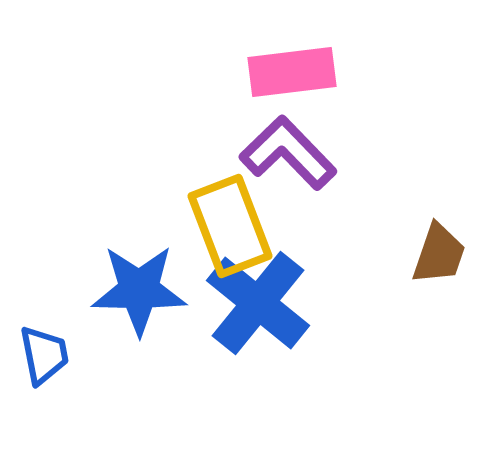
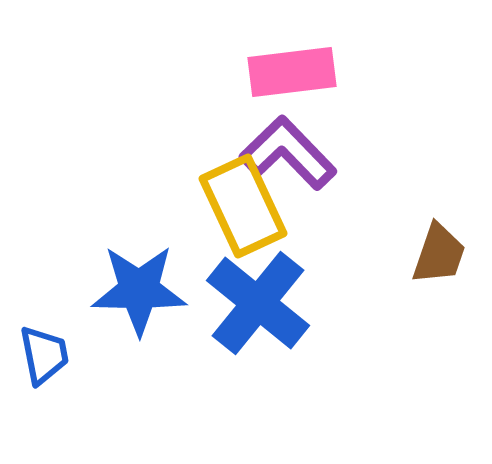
yellow rectangle: moved 13 px right, 20 px up; rotated 4 degrees counterclockwise
